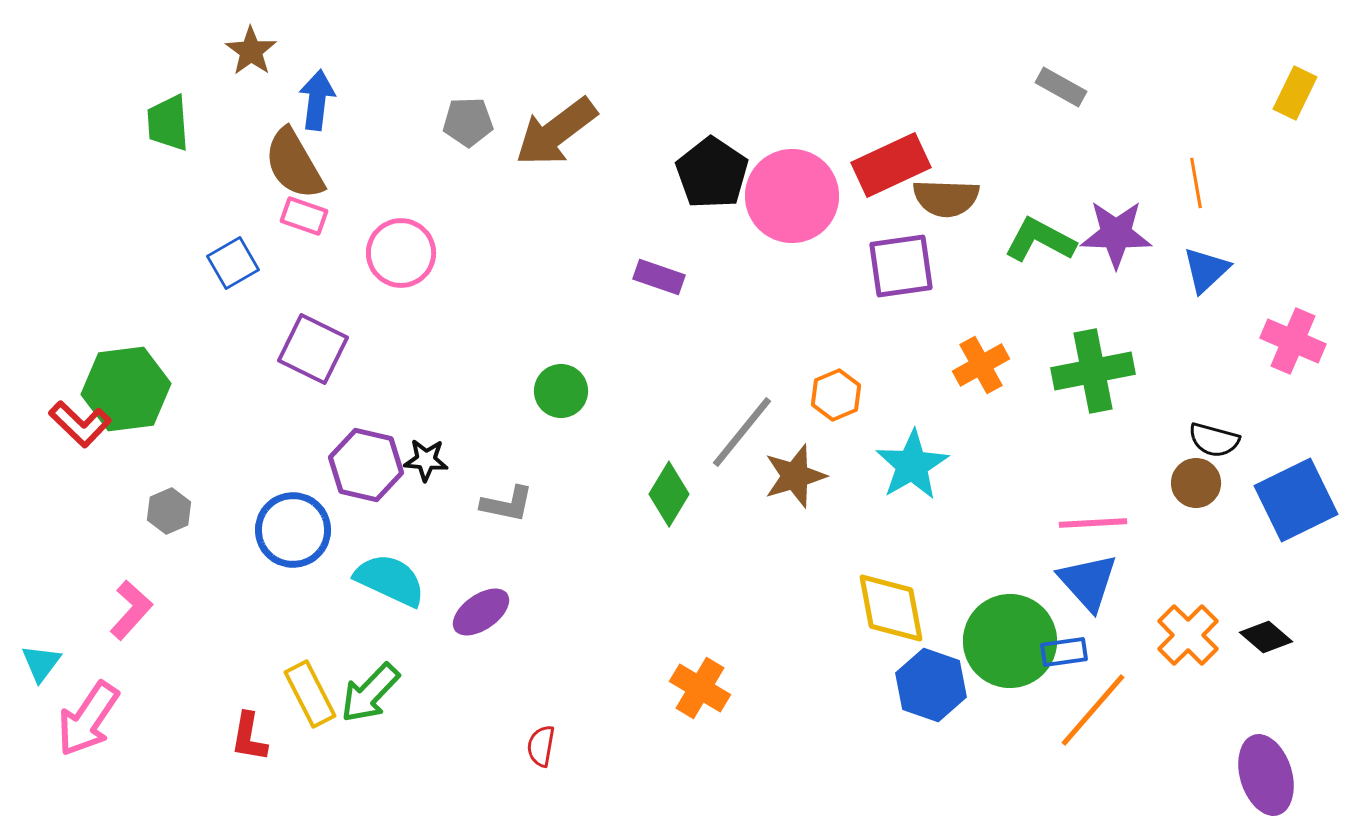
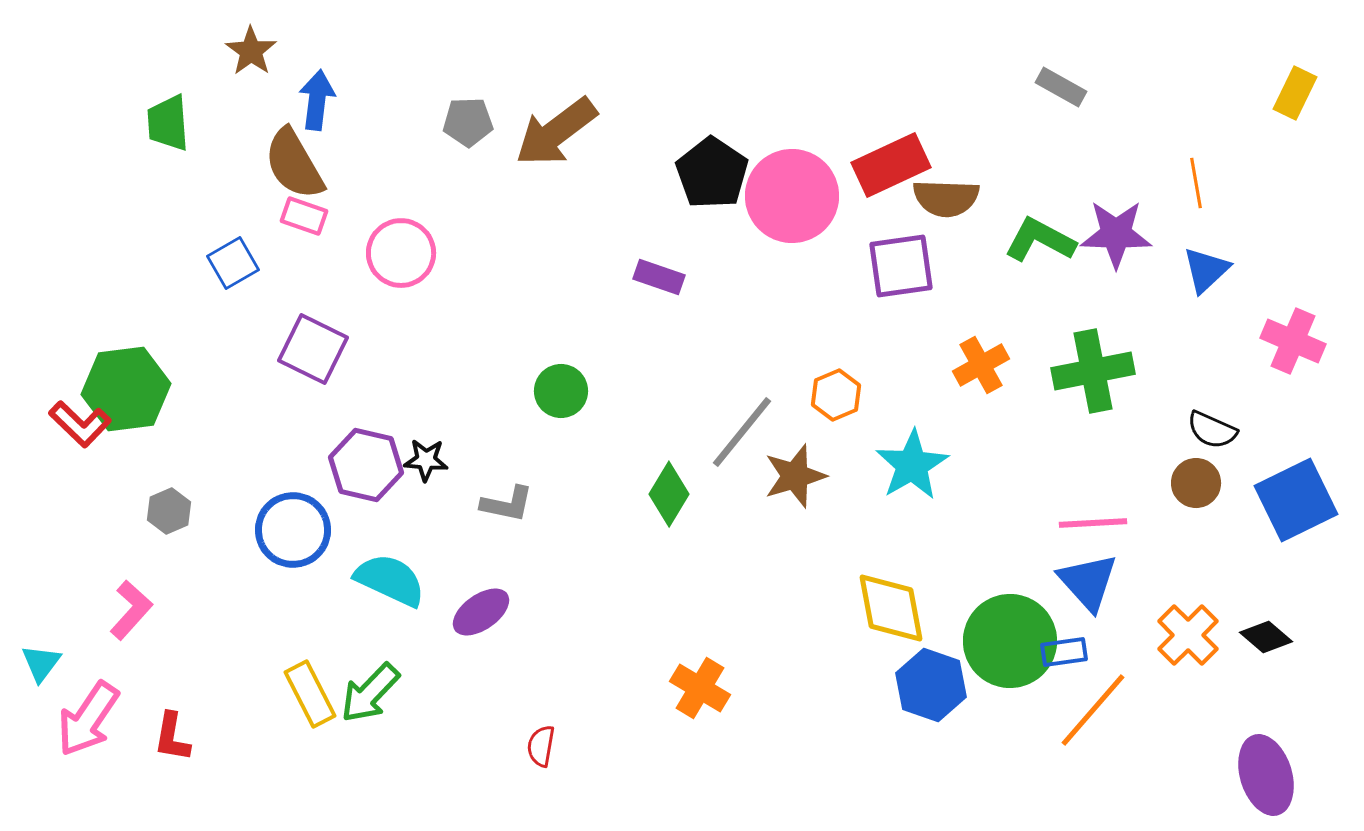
black semicircle at (1214, 440): moved 2 px left, 10 px up; rotated 9 degrees clockwise
red L-shape at (249, 737): moved 77 px left
